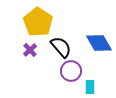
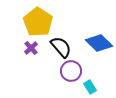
blue diamond: rotated 16 degrees counterclockwise
purple cross: moved 1 px right, 2 px up
cyan rectangle: rotated 32 degrees counterclockwise
